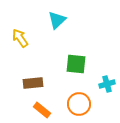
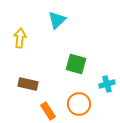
yellow arrow: rotated 42 degrees clockwise
green square: rotated 10 degrees clockwise
brown rectangle: moved 5 px left, 1 px down; rotated 18 degrees clockwise
orange rectangle: moved 6 px right, 1 px down; rotated 18 degrees clockwise
